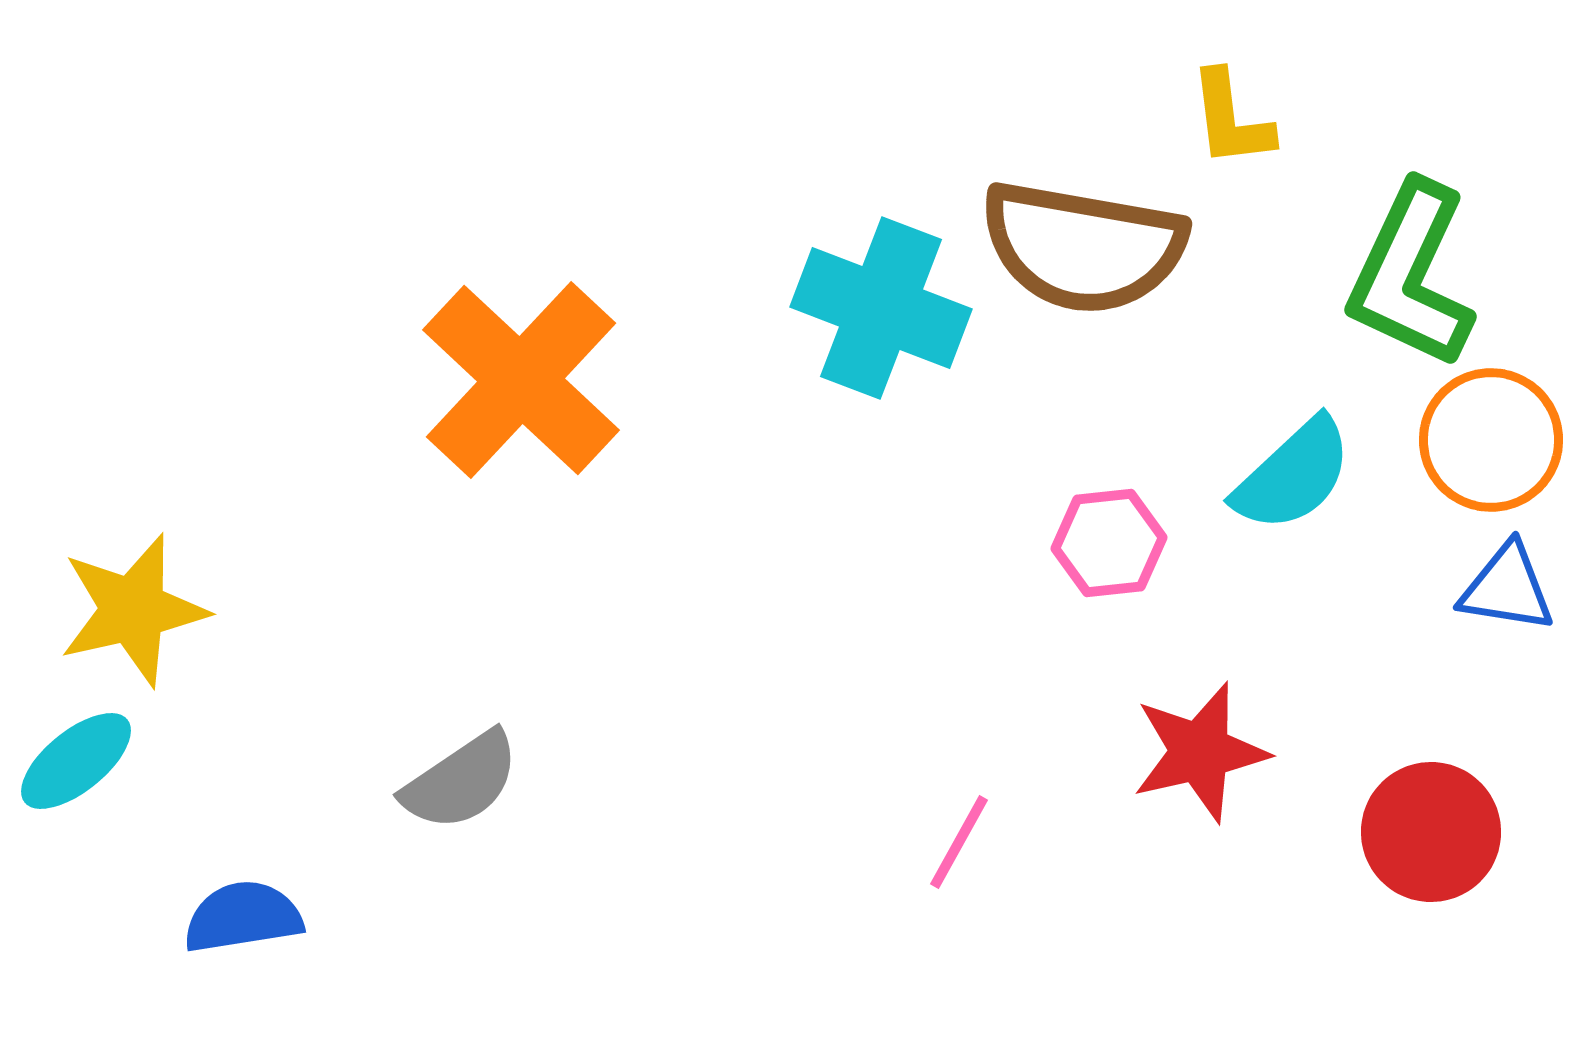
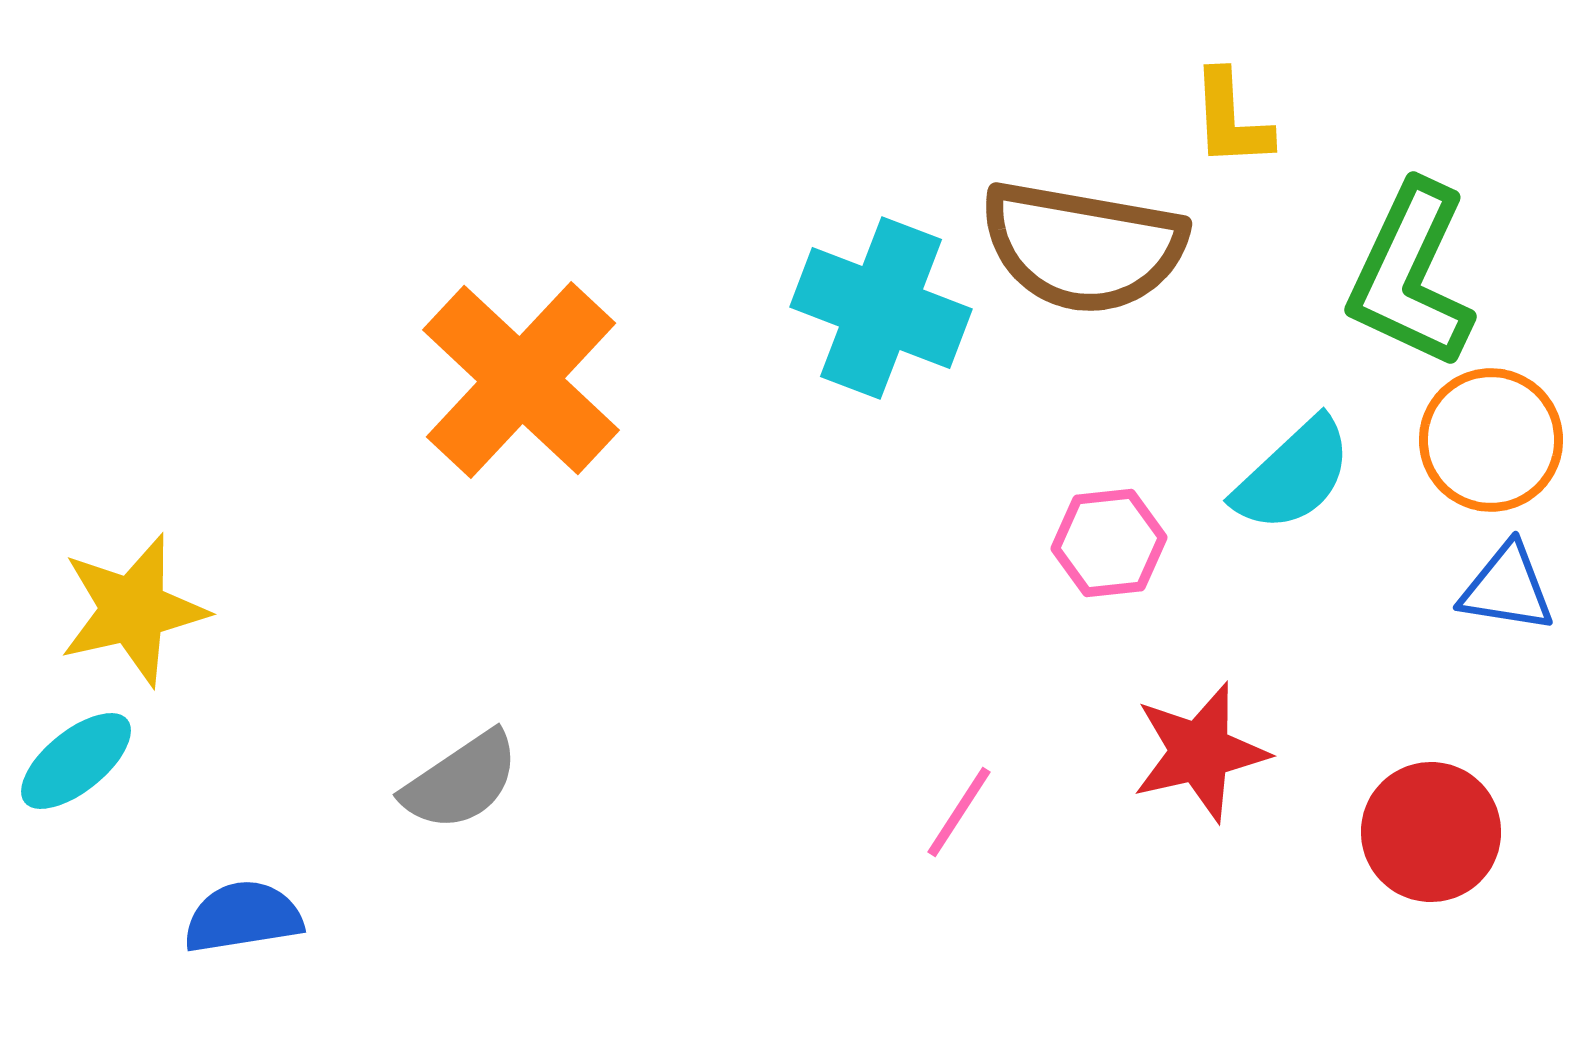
yellow L-shape: rotated 4 degrees clockwise
pink line: moved 30 px up; rotated 4 degrees clockwise
